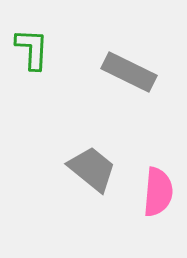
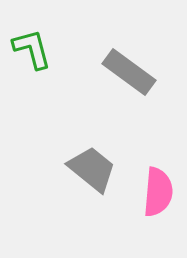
green L-shape: rotated 18 degrees counterclockwise
gray rectangle: rotated 10 degrees clockwise
